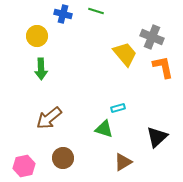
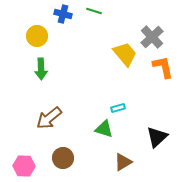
green line: moved 2 px left
gray cross: rotated 25 degrees clockwise
pink hexagon: rotated 15 degrees clockwise
